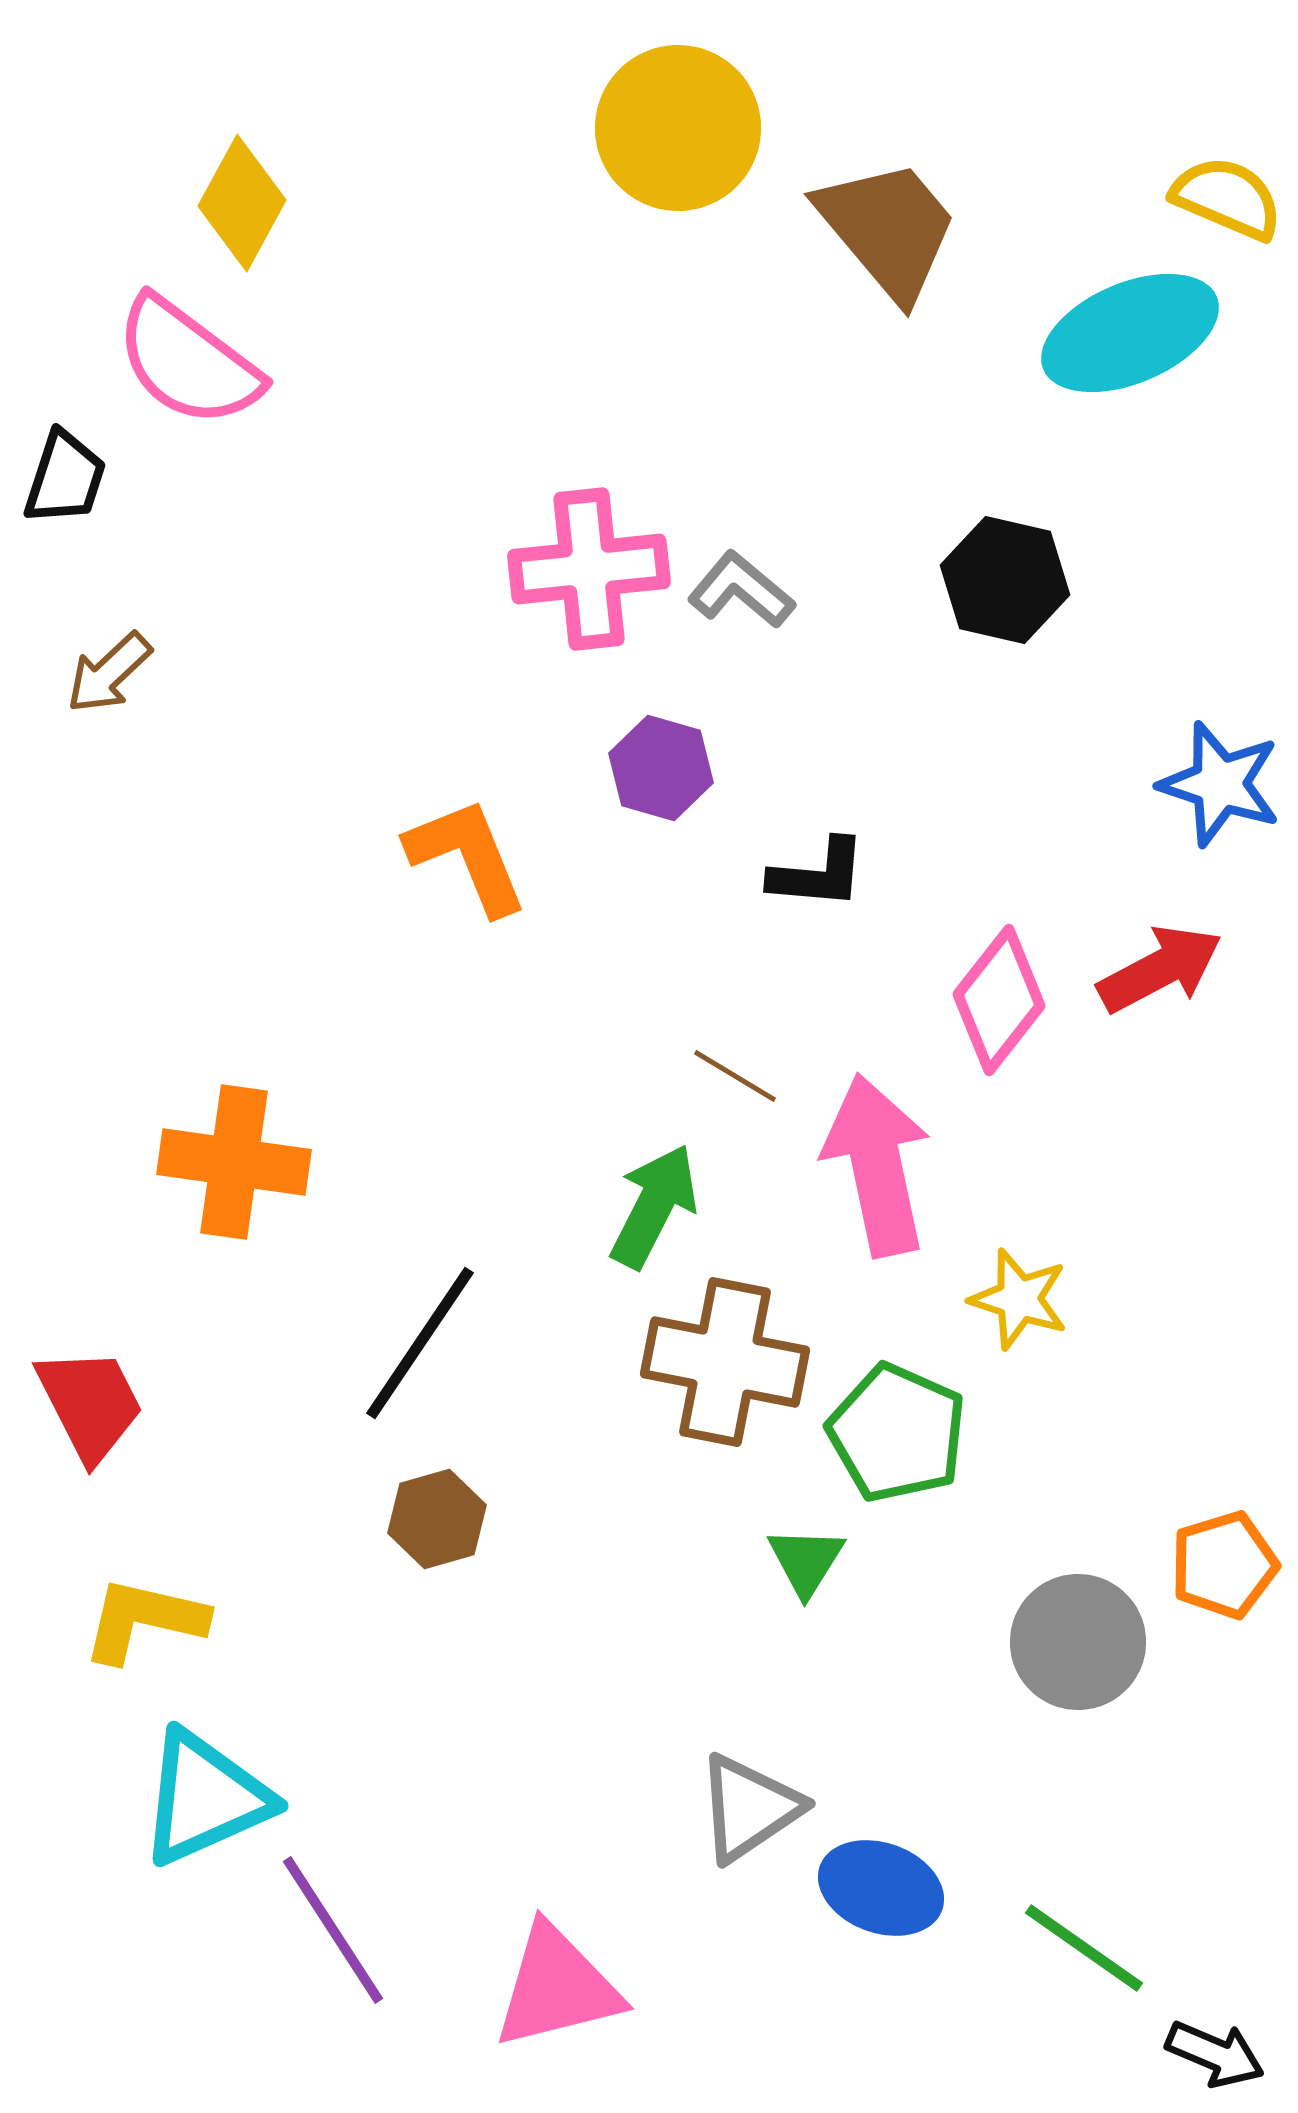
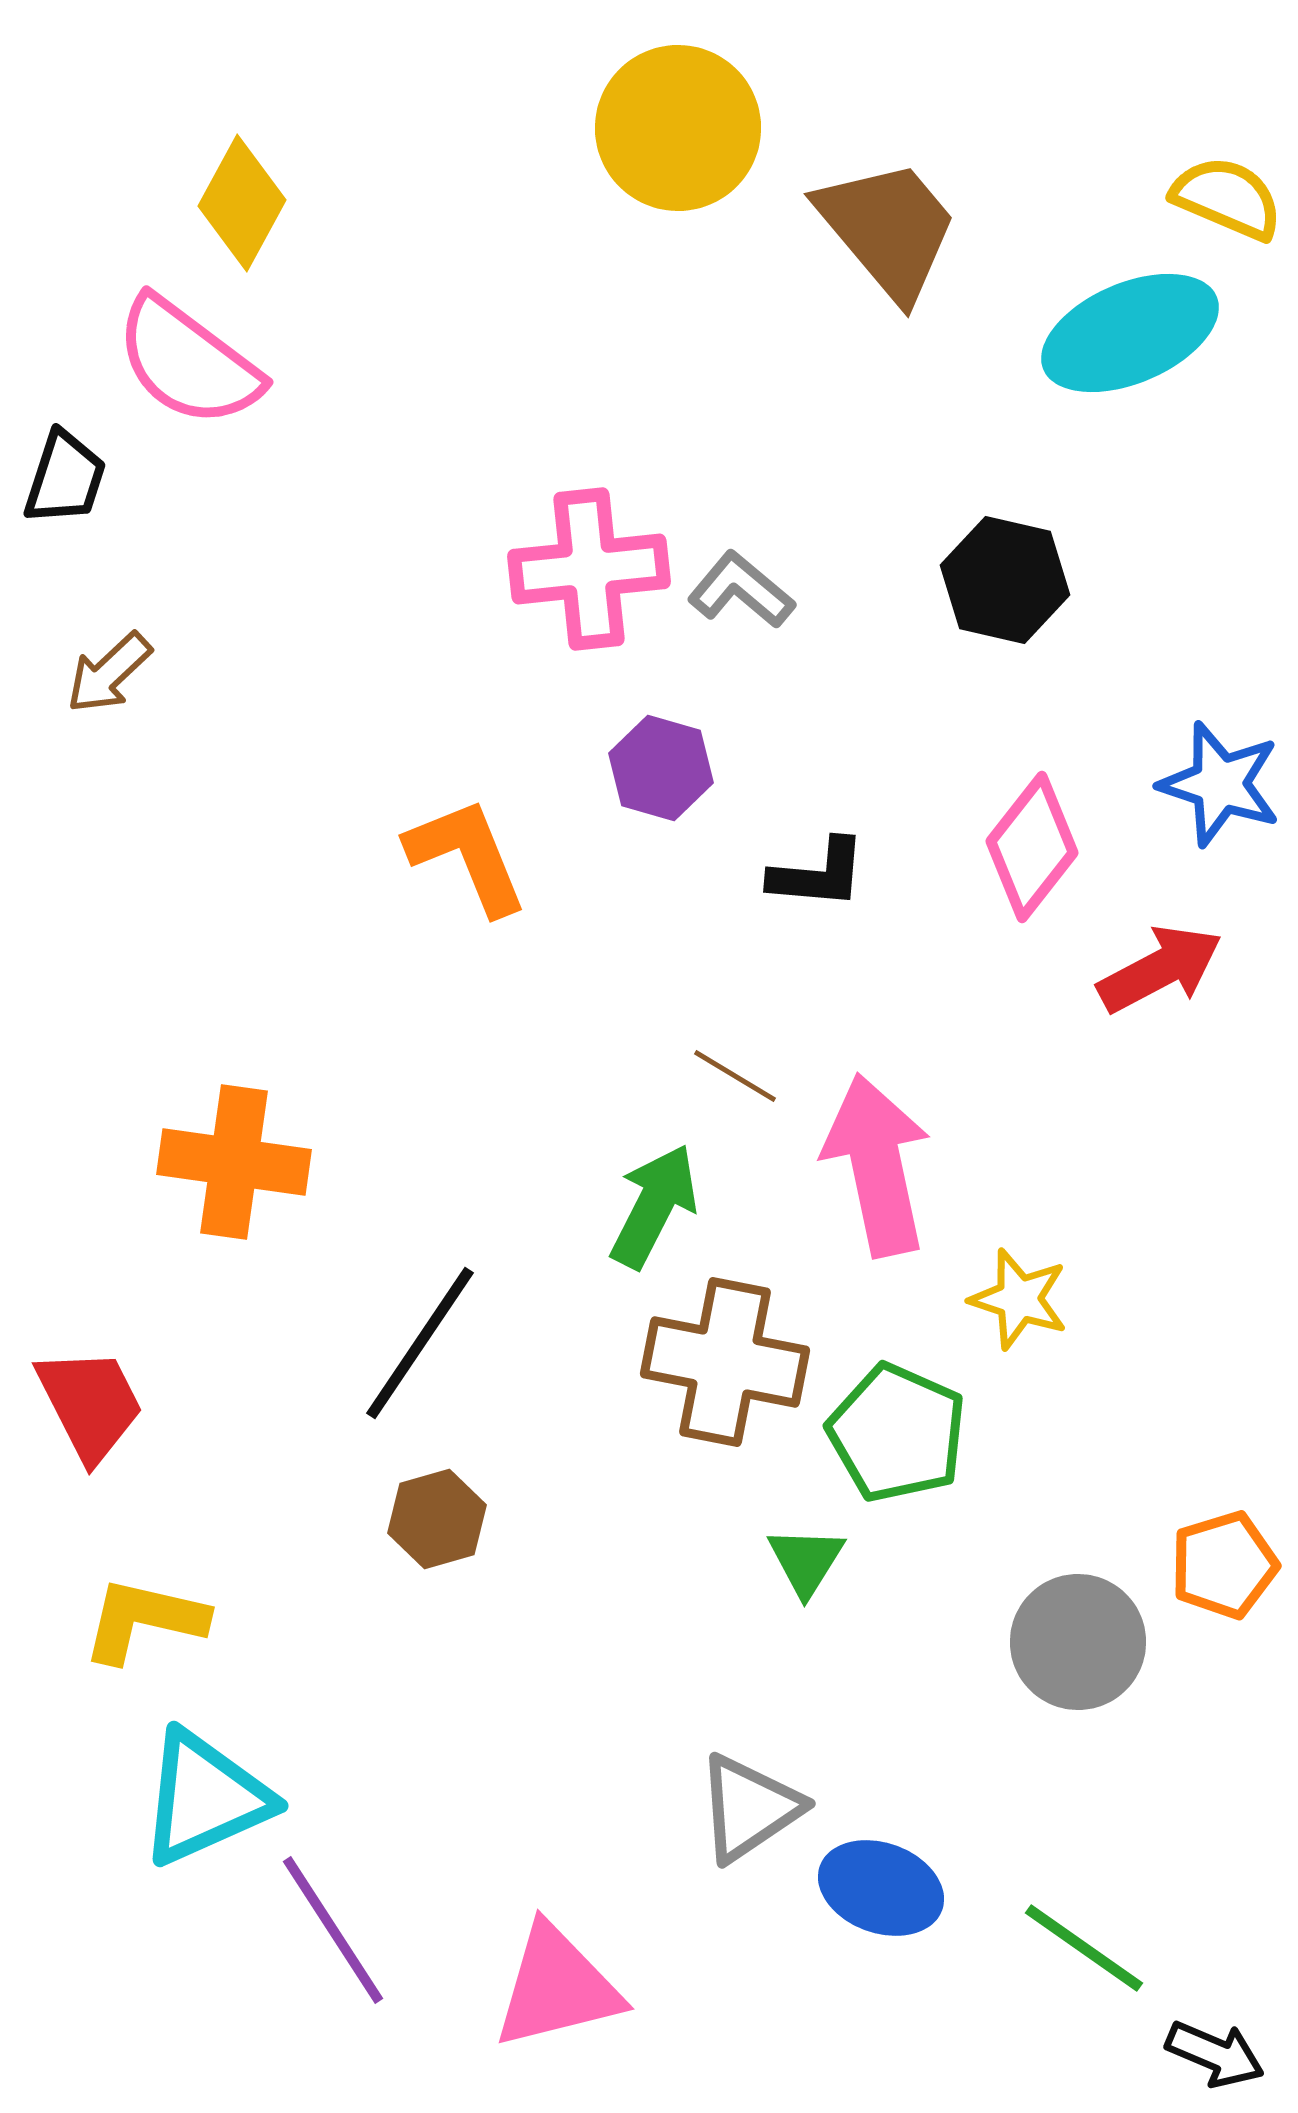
pink diamond: moved 33 px right, 153 px up
